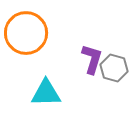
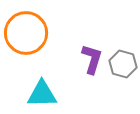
gray hexagon: moved 9 px right, 4 px up
cyan triangle: moved 4 px left, 1 px down
